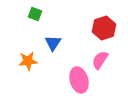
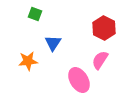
red hexagon: rotated 15 degrees counterclockwise
pink ellipse: rotated 15 degrees counterclockwise
